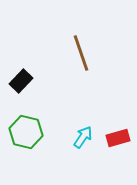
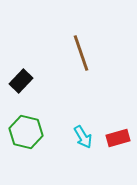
cyan arrow: rotated 115 degrees clockwise
